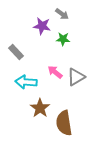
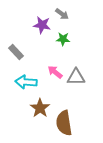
purple star: moved 1 px up
gray triangle: rotated 30 degrees clockwise
